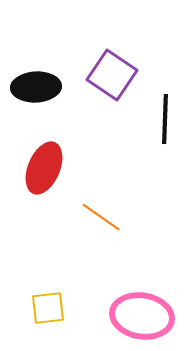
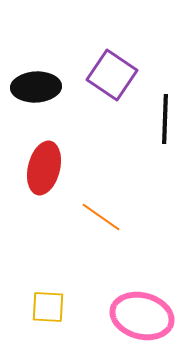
red ellipse: rotated 9 degrees counterclockwise
yellow square: moved 1 px up; rotated 9 degrees clockwise
pink ellipse: rotated 6 degrees clockwise
